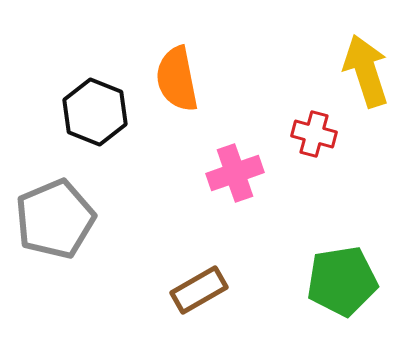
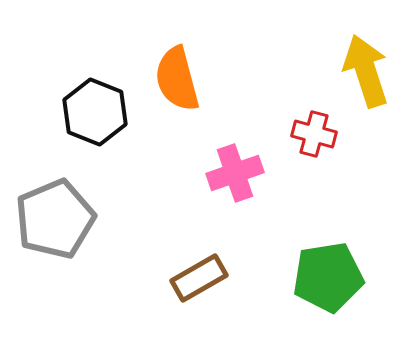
orange semicircle: rotated 4 degrees counterclockwise
green pentagon: moved 14 px left, 4 px up
brown rectangle: moved 12 px up
